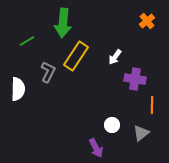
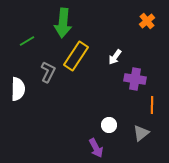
white circle: moved 3 px left
